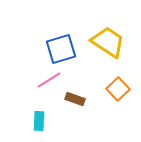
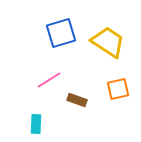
blue square: moved 16 px up
orange square: rotated 30 degrees clockwise
brown rectangle: moved 2 px right, 1 px down
cyan rectangle: moved 3 px left, 3 px down
